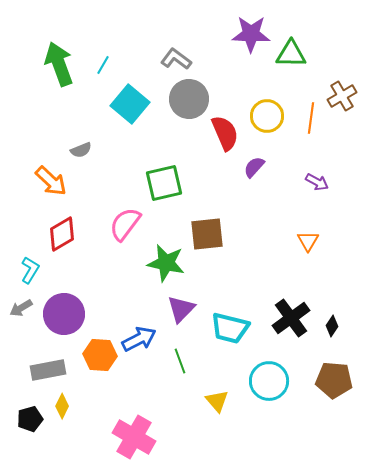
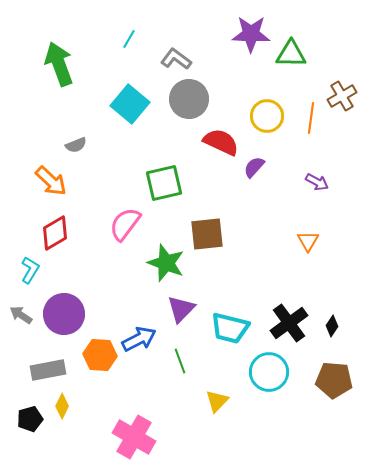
cyan line: moved 26 px right, 26 px up
red semicircle: moved 4 px left, 9 px down; rotated 42 degrees counterclockwise
gray semicircle: moved 5 px left, 5 px up
red diamond: moved 7 px left, 1 px up
green star: rotated 9 degrees clockwise
gray arrow: moved 7 px down; rotated 65 degrees clockwise
black cross: moved 2 px left, 5 px down
cyan circle: moved 9 px up
yellow triangle: rotated 25 degrees clockwise
